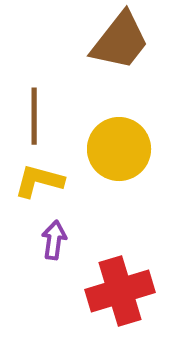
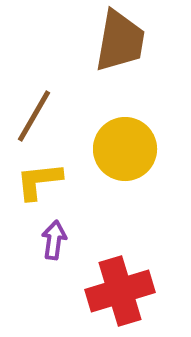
brown trapezoid: rotated 28 degrees counterclockwise
brown line: rotated 30 degrees clockwise
yellow circle: moved 6 px right
yellow L-shape: rotated 21 degrees counterclockwise
